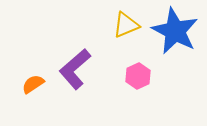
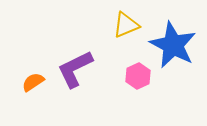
blue star: moved 2 px left, 14 px down
purple L-shape: rotated 15 degrees clockwise
orange semicircle: moved 2 px up
